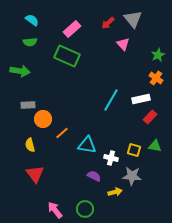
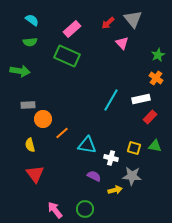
pink triangle: moved 1 px left, 1 px up
yellow square: moved 2 px up
yellow arrow: moved 2 px up
